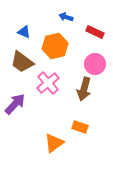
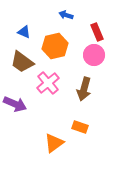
blue arrow: moved 2 px up
red rectangle: moved 2 px right; rotated 42 degrees clockwise
pink circle: moved 1 px left, 9 px up
purple arrow: rotated 70 degrees clockwise
